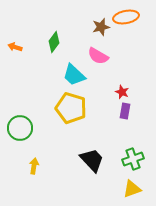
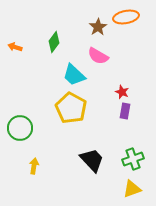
brown star: moved 3 px left; rotated 18 degrees counterclockwise
yellow pentagon: rotated 12 degrees clockwise
